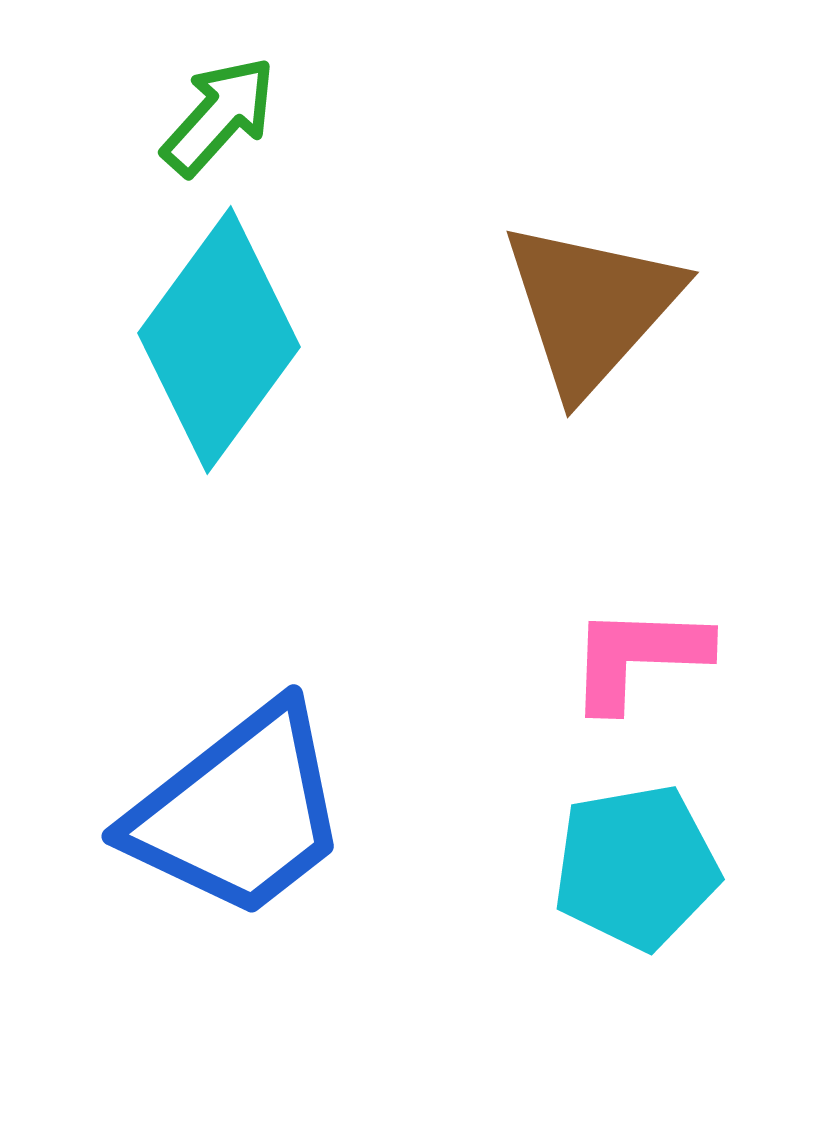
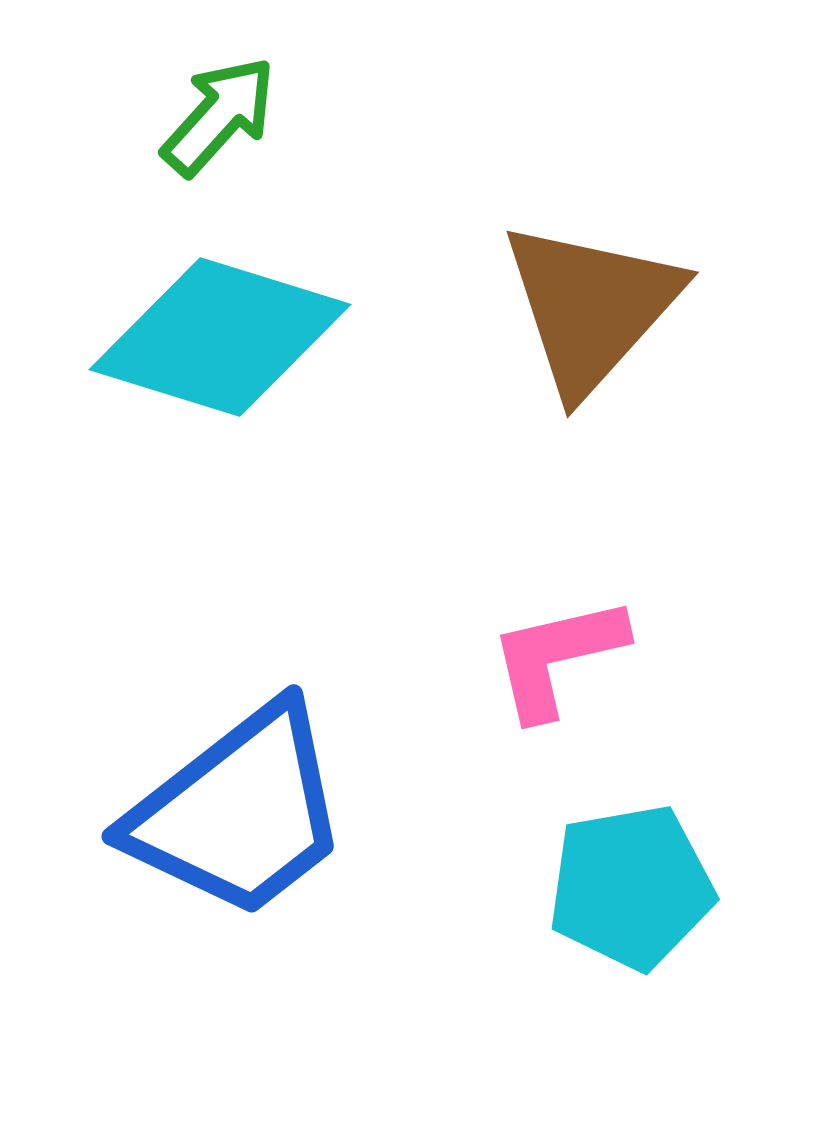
cyan diamond: moved 1 px right, 3 px up; rotated 71 degrees clockwise
pink L-shape: moved 81 px left; rotated 15 degrees counterclockwise
cyan pentagon: moved 5 px left, 20 px down
